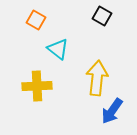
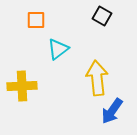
orange square: rotated 30 degrees counterclockwise
cyan triangle: rotated 45 degrees clockwise
yellow arrow: rotated 12 degrees counterclockwise
yellow cross: moved 15 px left
